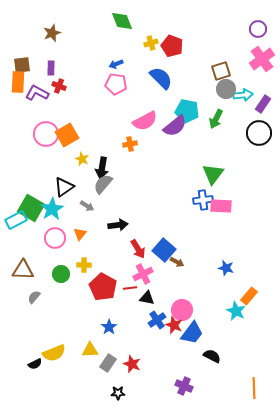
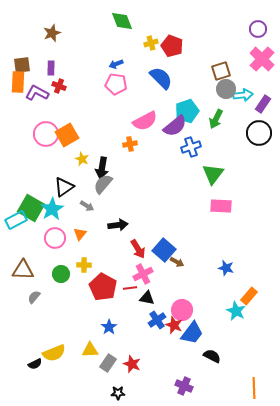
pink cross at (262, 59): rotated 10 degrees counterclockwise
cyan pentagon at (187, 111): rotated 30 degrees counterclockwise
blue cross at (203, 200): moved 12 px left, 53 px up; rotated 12 degrees counterclockwise
